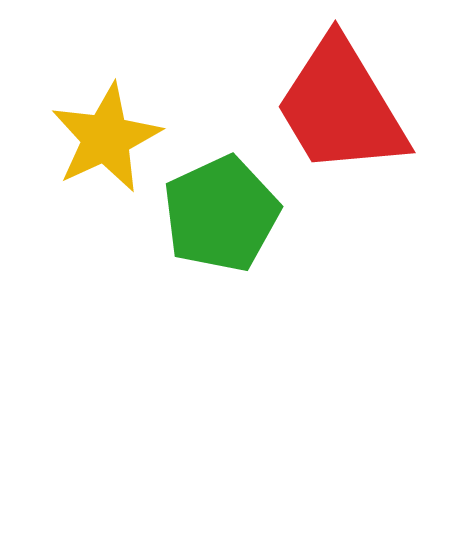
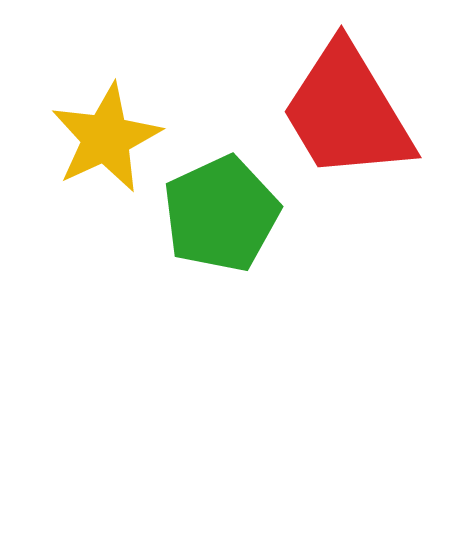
red trapezoid: moved 6 px right, 5 px down
